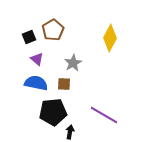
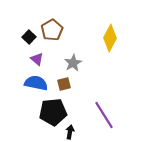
brown pentagon: moved 1 px left
black square: rotated 24 degrees counterclockwise
brown square: rotated 16 degrees counterclockwise
purple line: rotated 28 degrees clockwise
